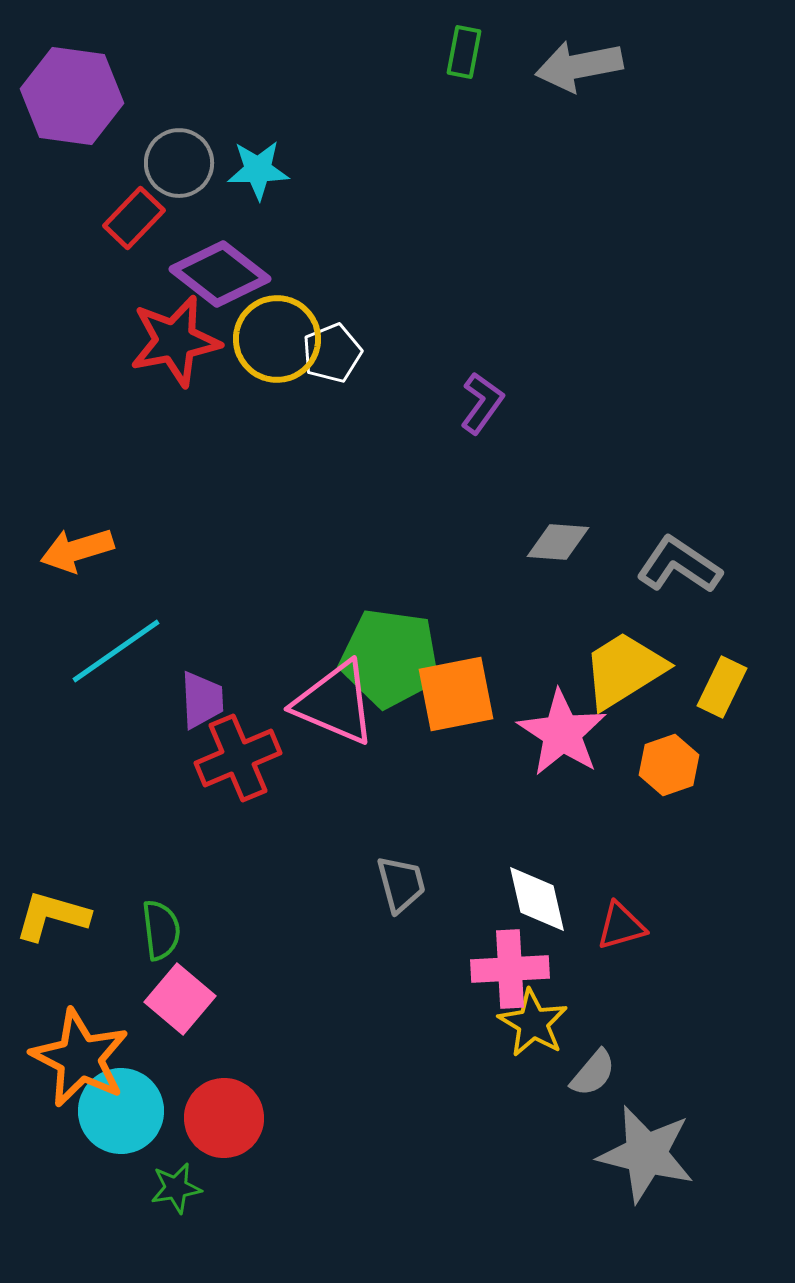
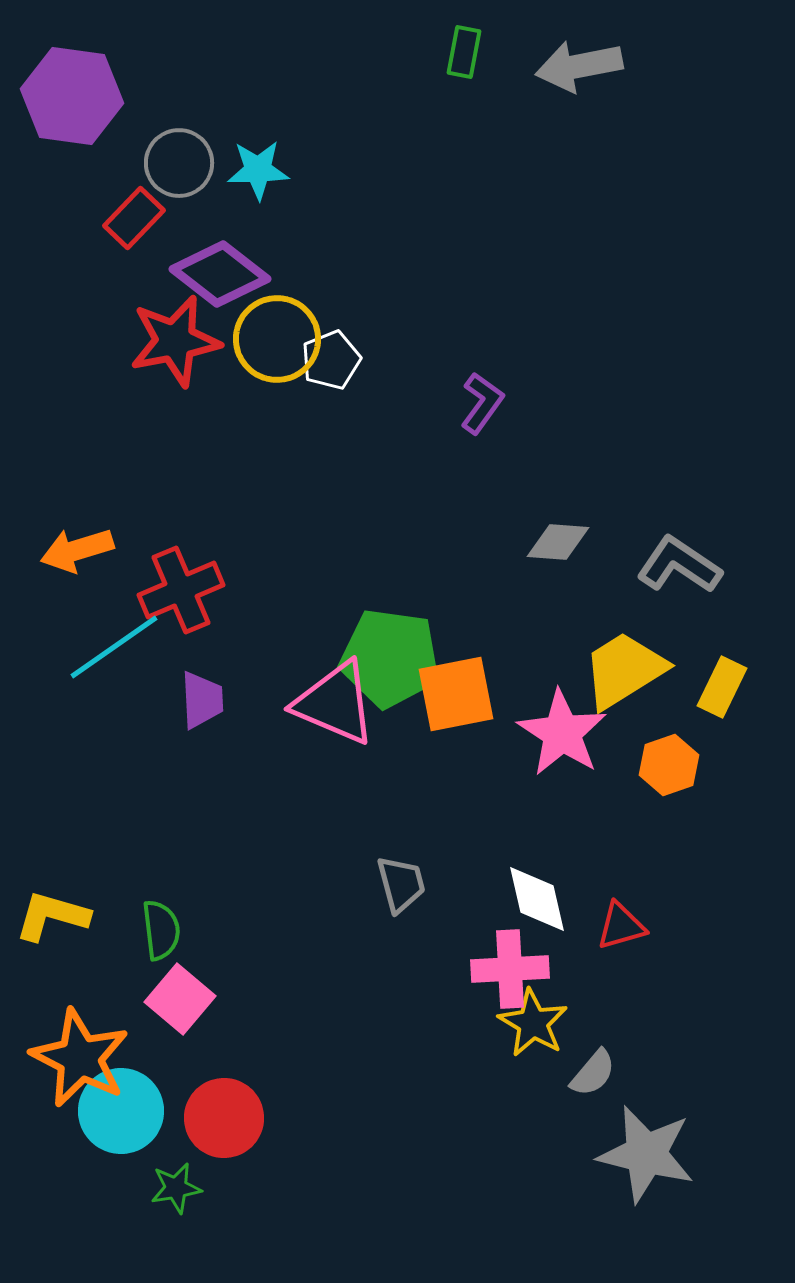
white pentagon: moved 1 px left, 7 px down
cyan line: moved 2 px left, 4 px up
red cross: moved 57 px left, 168 px up
